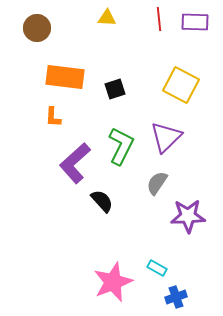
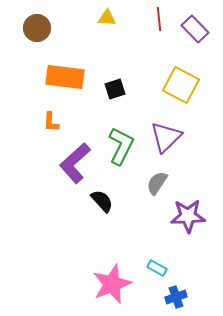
purple rectangle: moved 7 px down; rotated 44 degrees clockwise
orange L-shape: moved 2 px left, 5 px down
pink star: moved 1 px left, 2 px down
